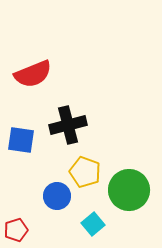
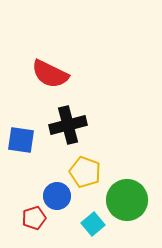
red semicircle: moved 17 px right; rotated 48 degrees clockwise
green circle: moved 2 px left, 10 px down
red pentagon: moved 18 px right, 12 px up
